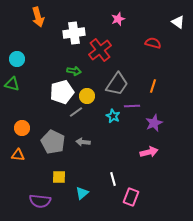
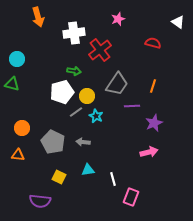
cyan star: moved 17 px left
yellow square: rotated 24 degrees clockwise
cyan triangle: moved 6 px right, 23 px up; rotated 32 degrees clockwise
